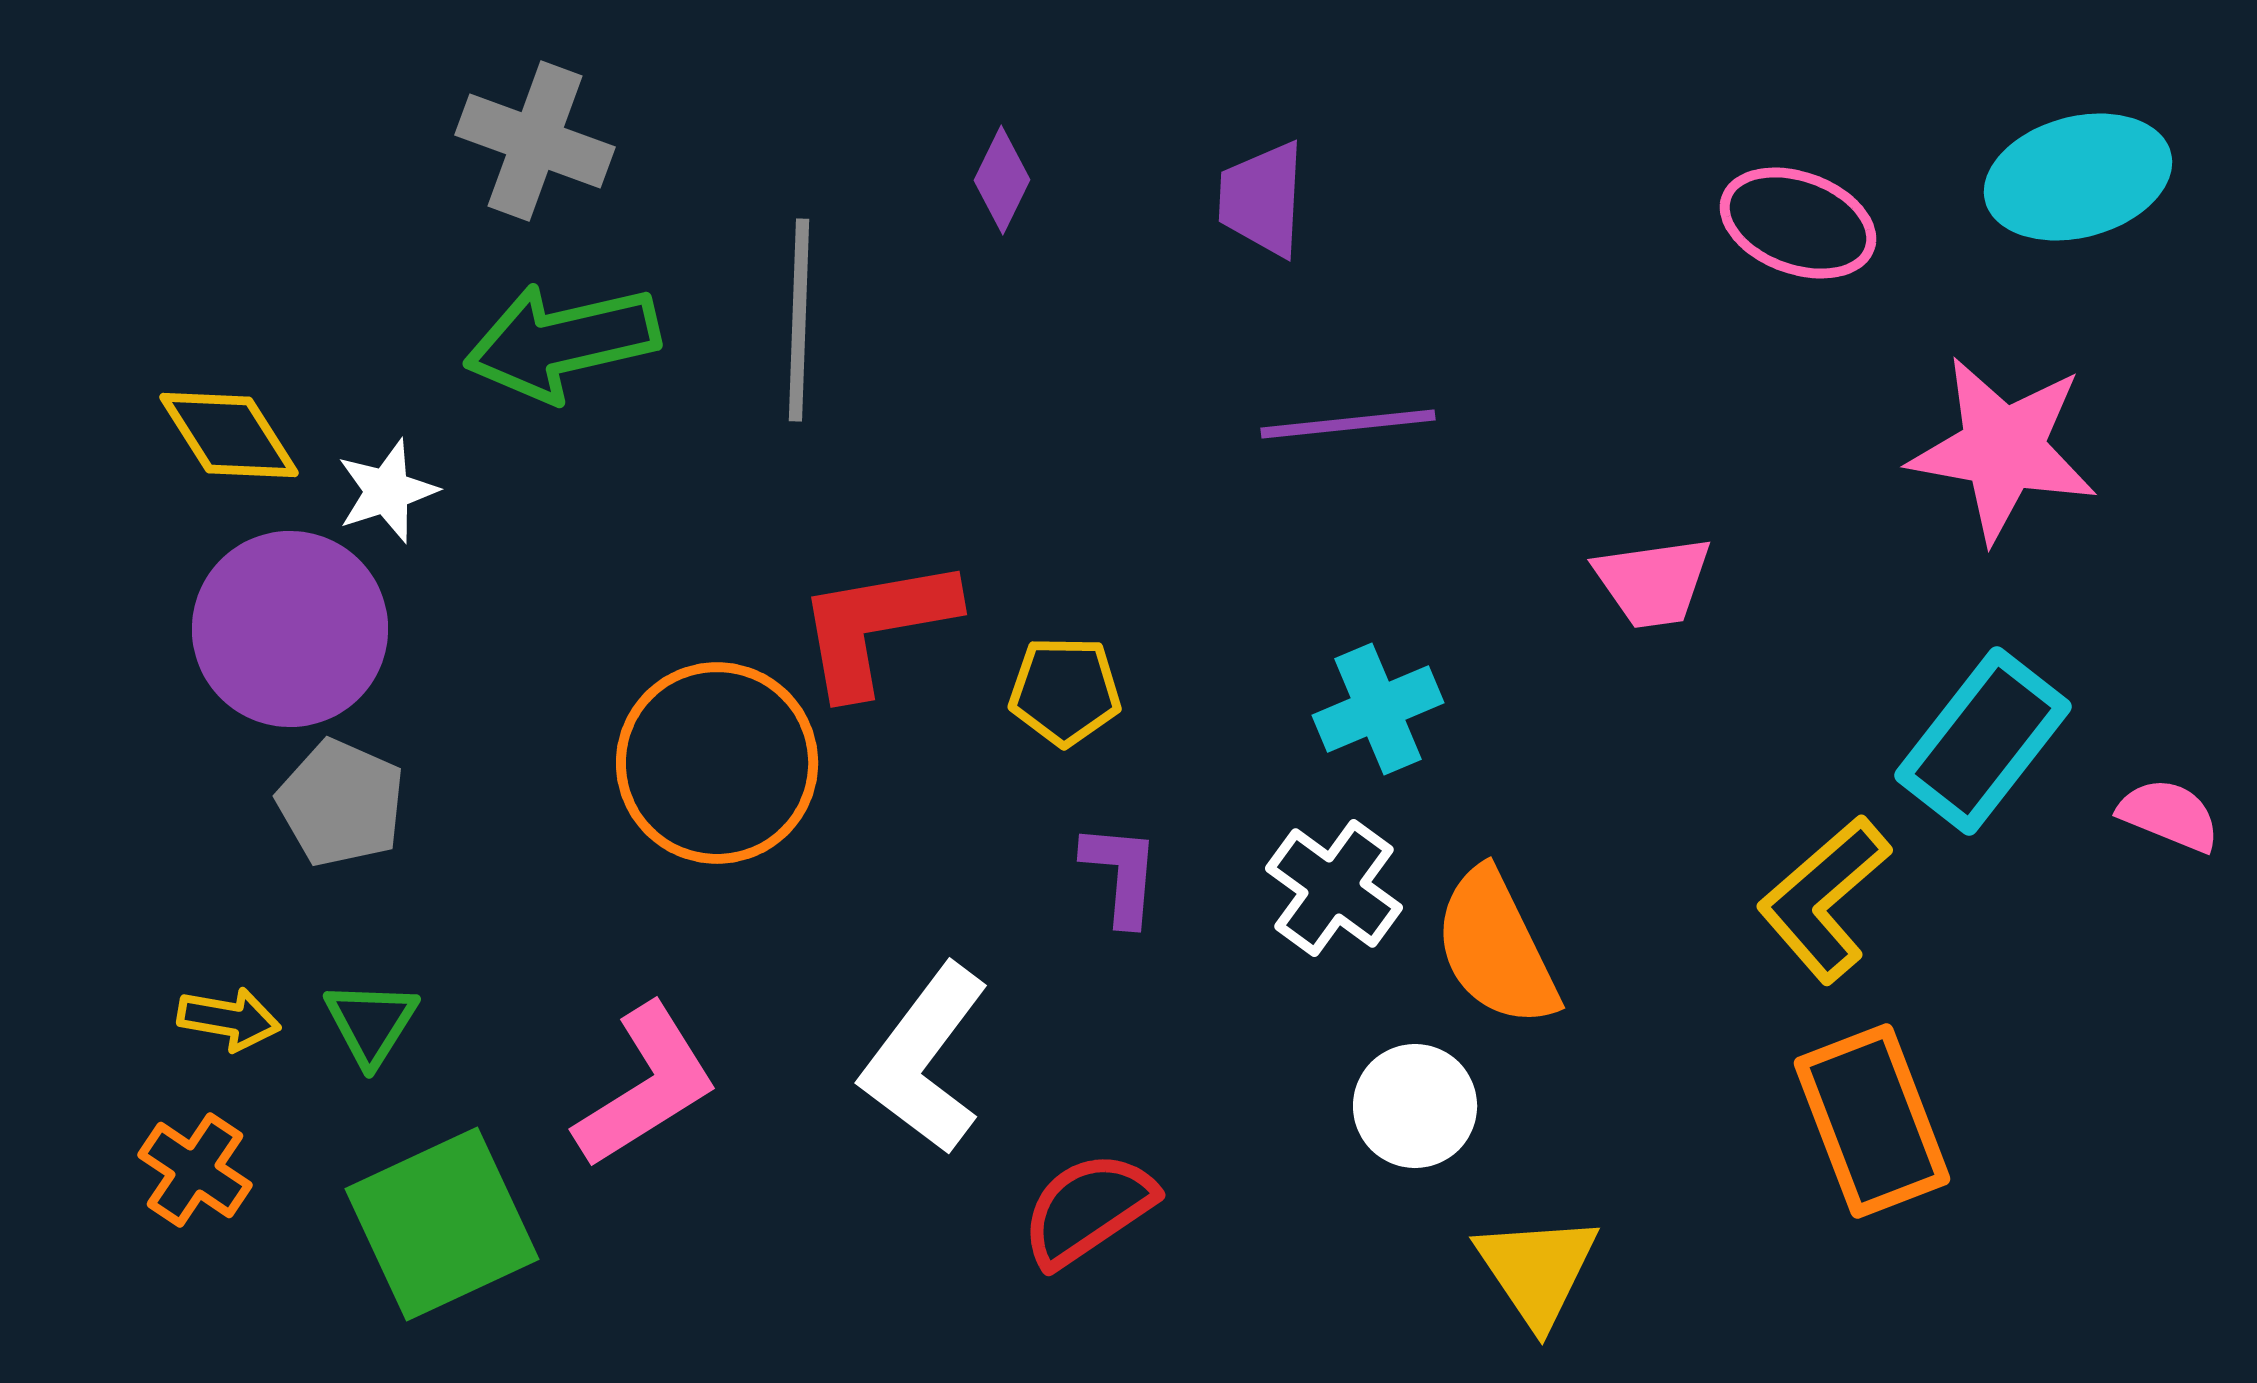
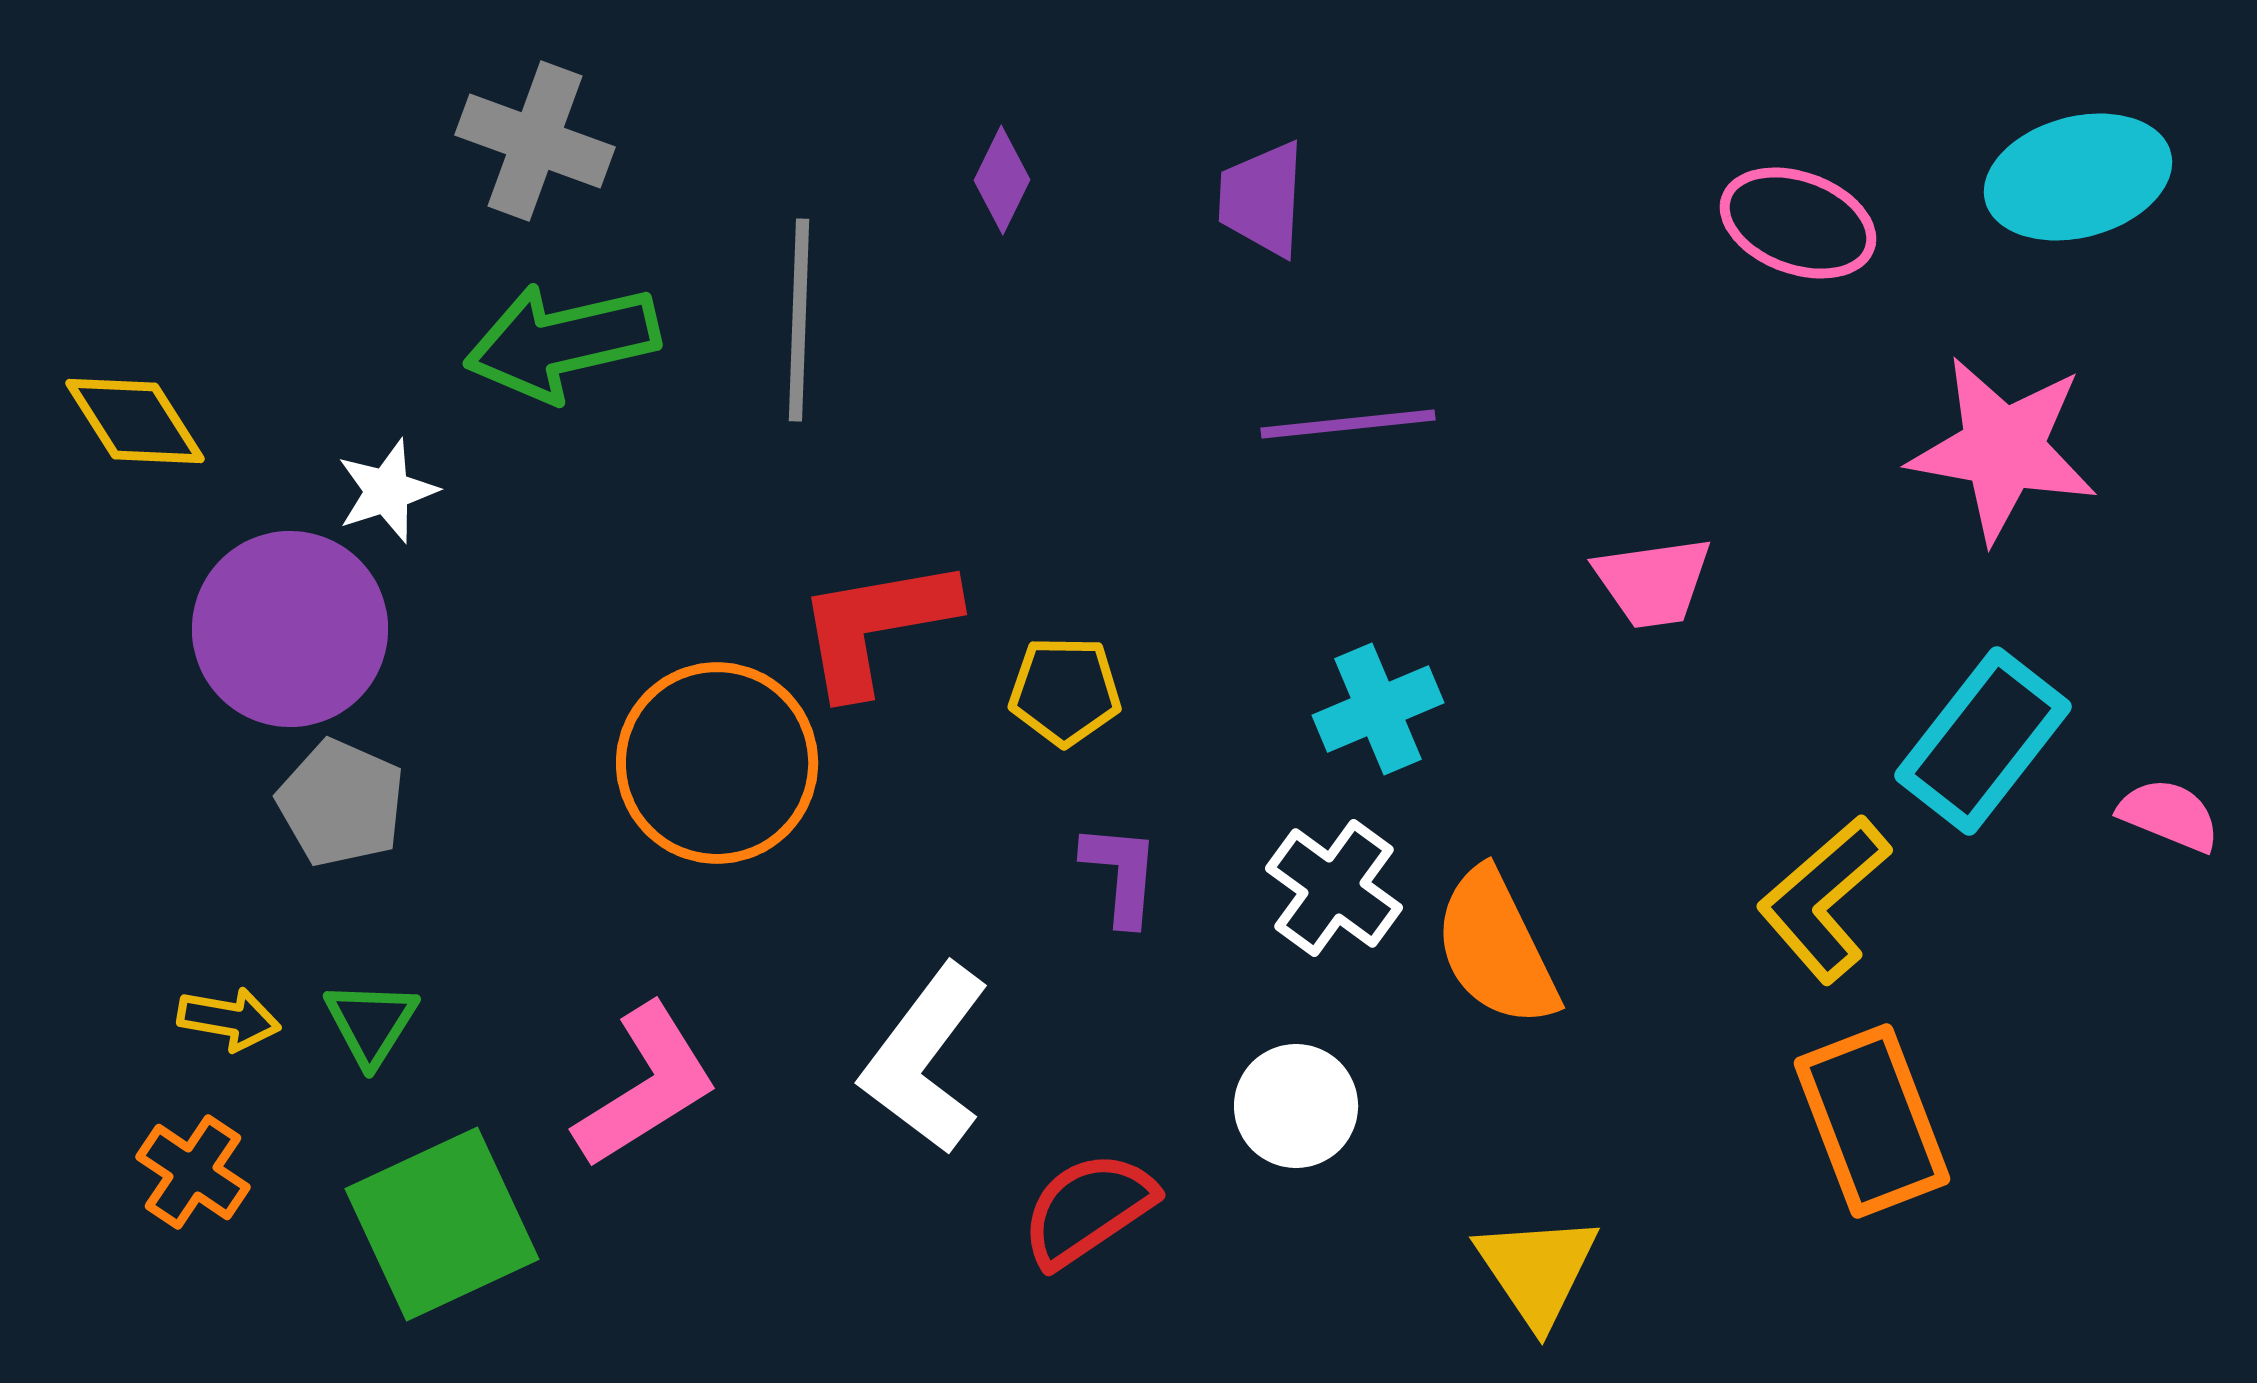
yellow diamond: moved 94 px left, 14 px up
white circle: moved 119 px left
orange cross: moved 2 px left, 2 px down
